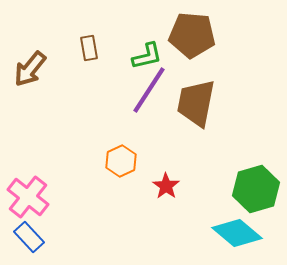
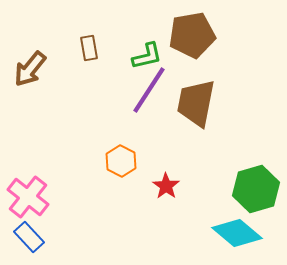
brown pentagon: rotated 15 degrees counterclockwise
orange hexagon: rotated 8 degrees counterclockwise
